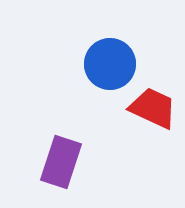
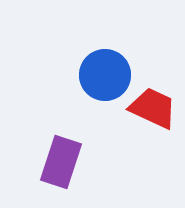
blue circle: moved 5 px left, 11 px down
